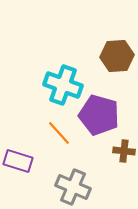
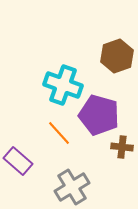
brown hexagon: rotated 16 degrees counterclockwise
brown cross: moved 2 px left, 4 px up
purple rectangle: rotated 24 degrees clockwise
gray cross: moved 1 px left; rotated 36 degrees clockwise
